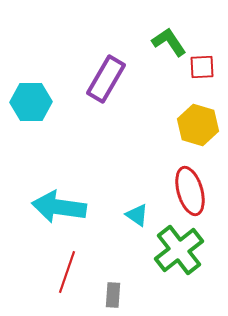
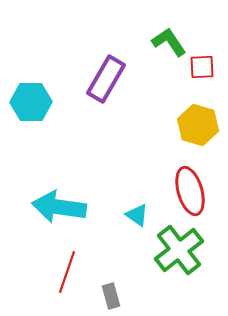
gray rectangle: moved 2 px left, 1 px down; rotated 20 degrees counterclockwise
